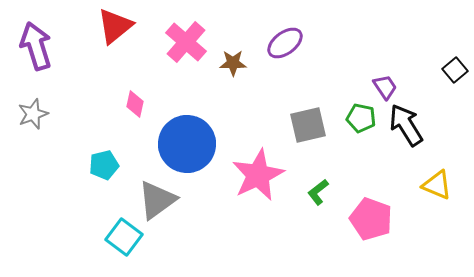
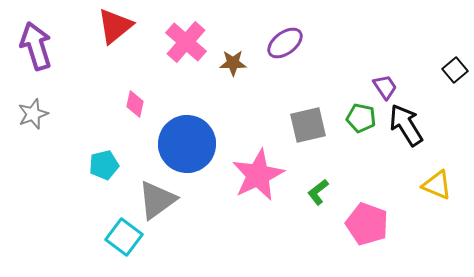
pink pentagon: moved 4 px left, 5 px down
